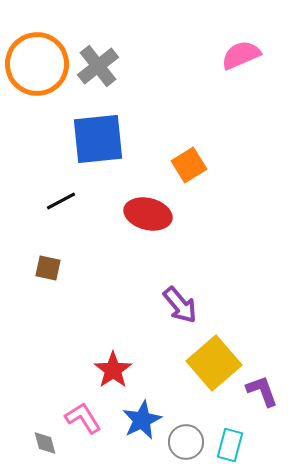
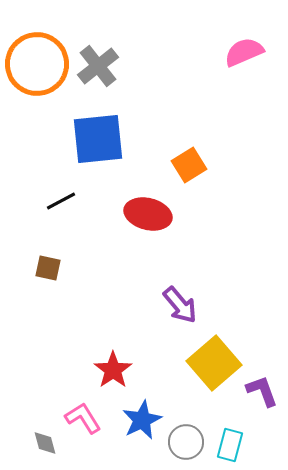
pink semicircle: moved 3 px right, 3 px up
